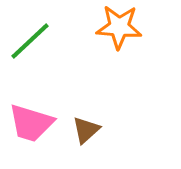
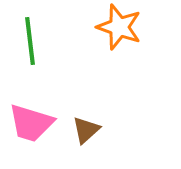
orange star: rotated 15 degrees clockwise
green line: rotated 54 degrees counterclockwise
